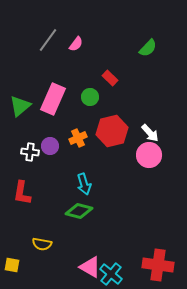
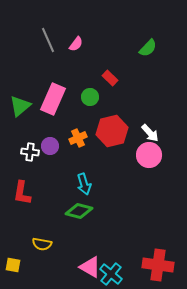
gray line: rotated 60 degrees counterclockwise
yellow square: moved 1 px right
